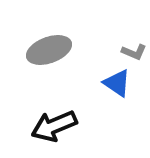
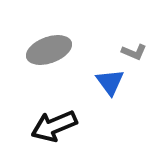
blue triangle: moved 7 px left, 1 px up; rotated 20 degrees clockwise
